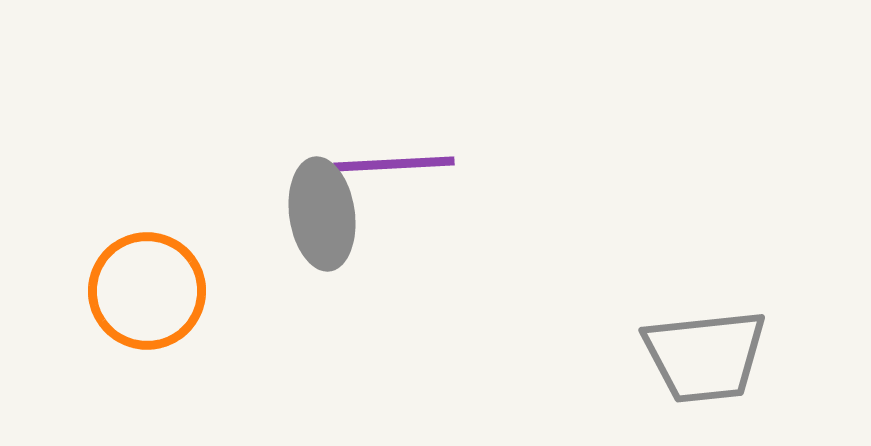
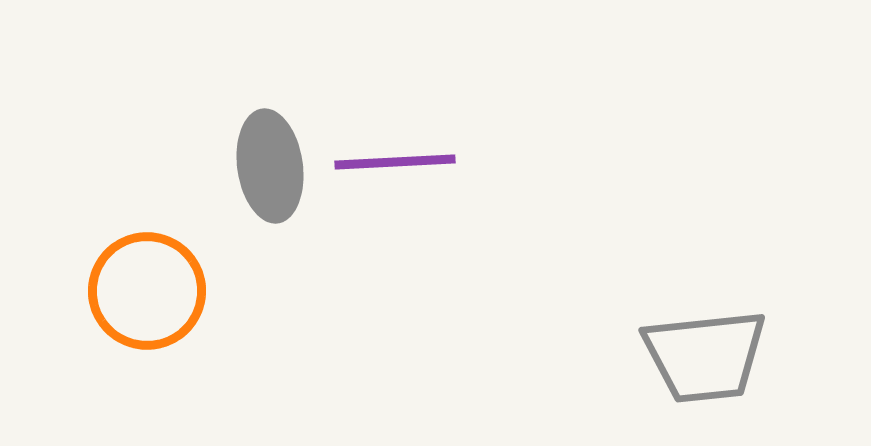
purple line: moved 1 px right, 2 px up
gray ellipse: moved 52 px left, 48 px up
